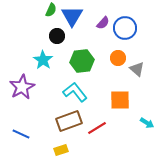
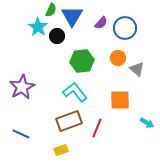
purple semicircle: moved 2 px left
cyan star: moved 5 px left, 33 px up
red line: rotated 36 degrees counterclockwise
